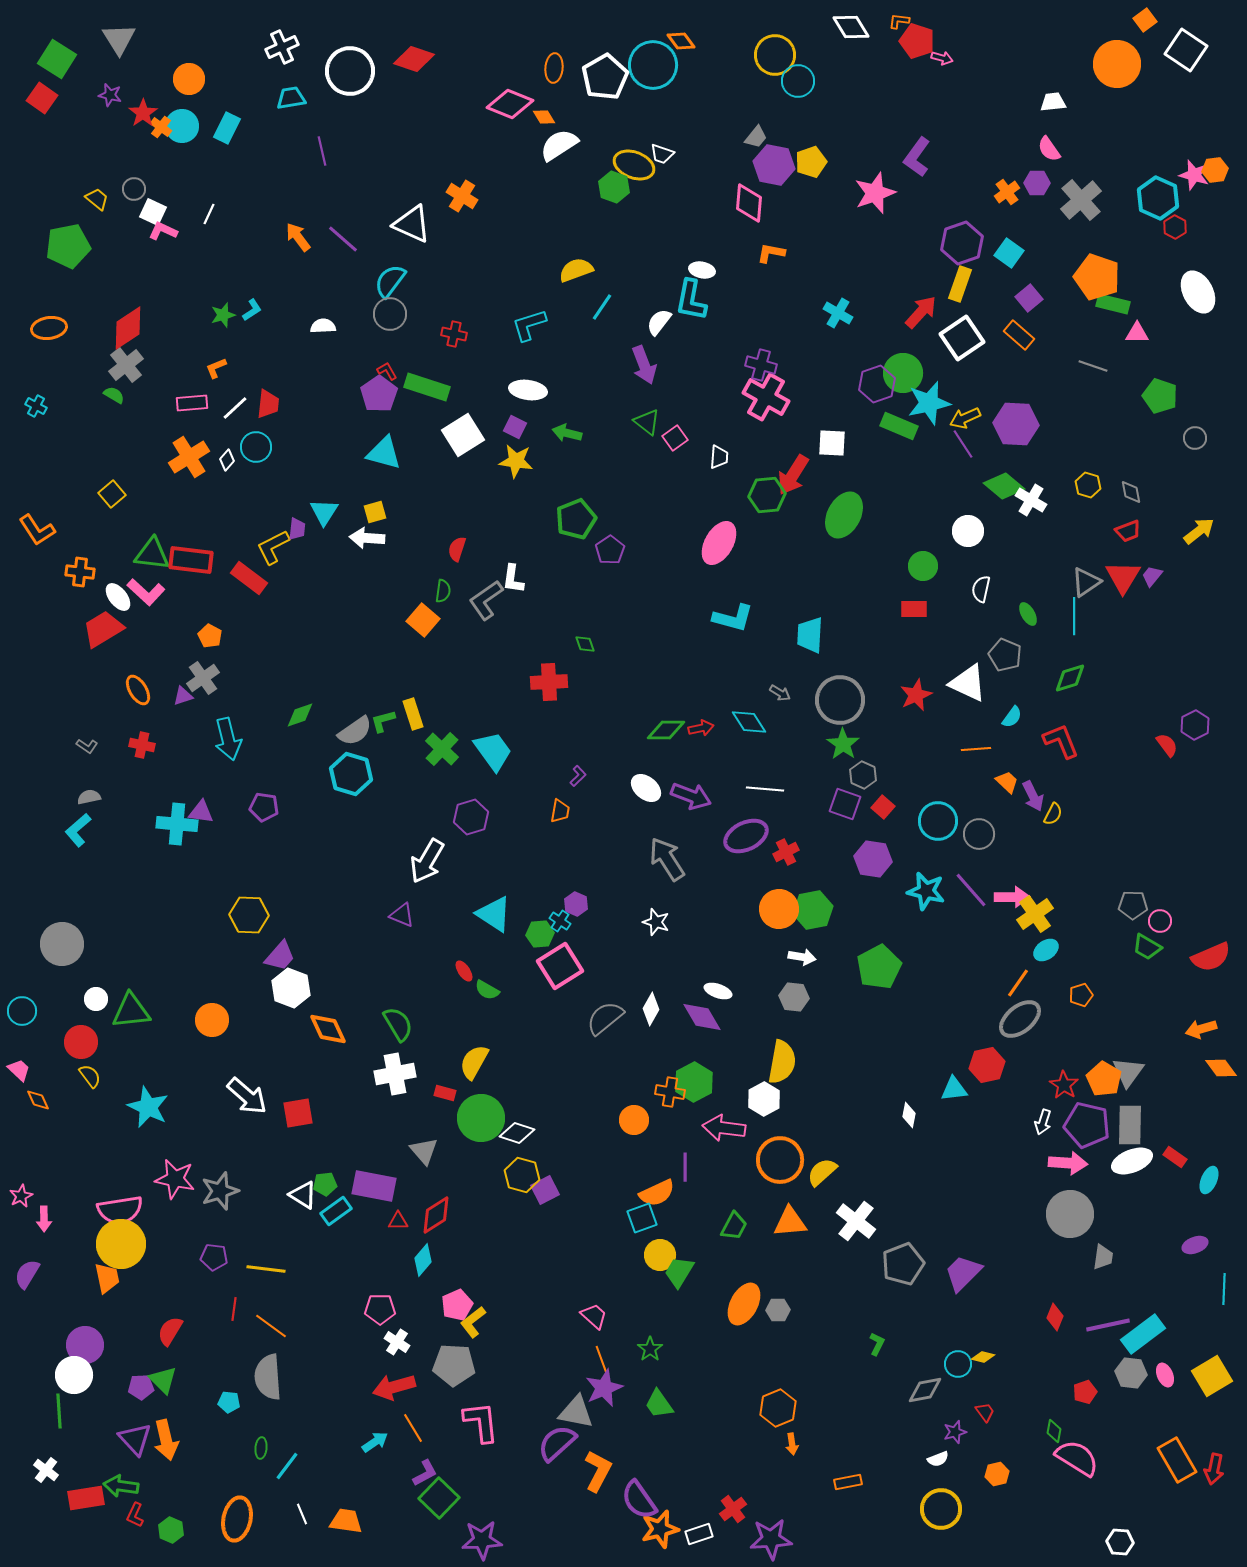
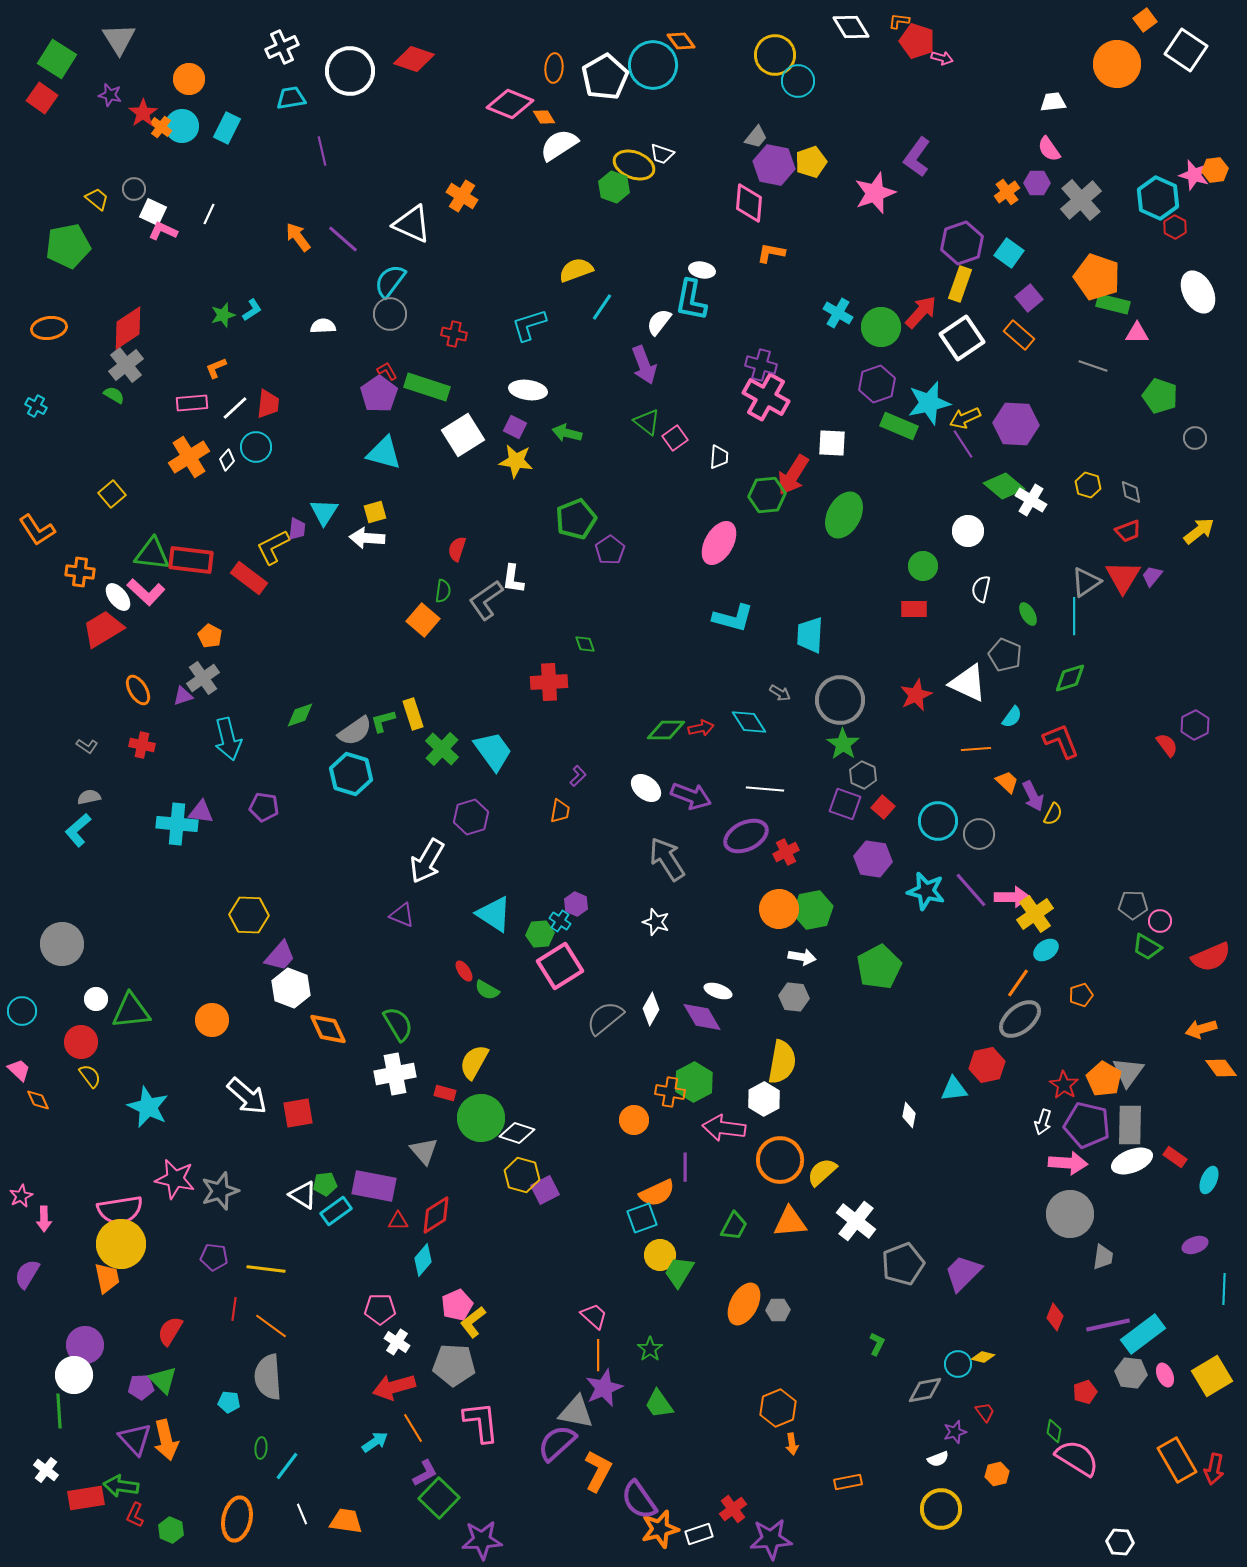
green circle at (903, 373): moved 22 px left, 46 px up
orange line at (602, 1361): moved 4 px left, 6 px up; rotated 20 degrees clockwise
